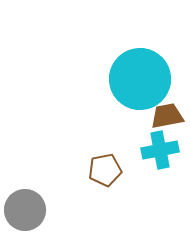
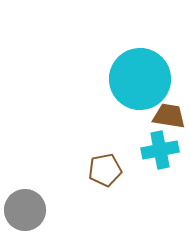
brown trapezoid: moved 2 px right; rotated 20 degrees clockwise
